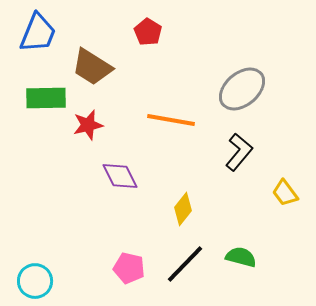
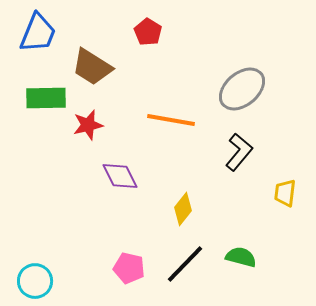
yellow trapezoid: rotated 44 degrees clockwise
